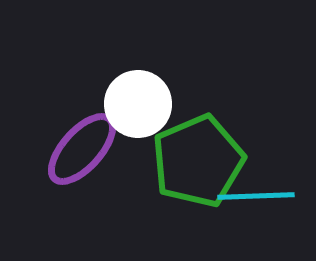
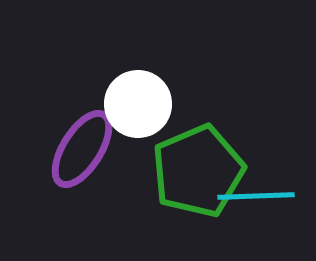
purple ellipse: rotated 10 degrees counterclockwise
green pentagon: moved 10 px down
